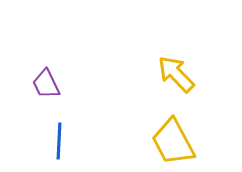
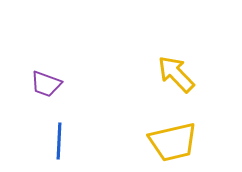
purple trapezoid: rotated 44 degrees counterclockwise
yellow trapezoid: rotated 75 degrees counterclockwise
